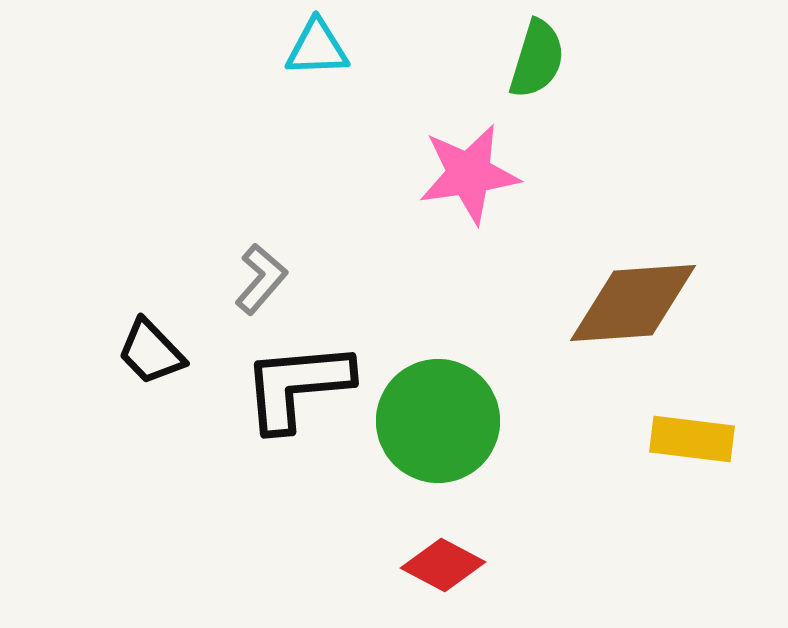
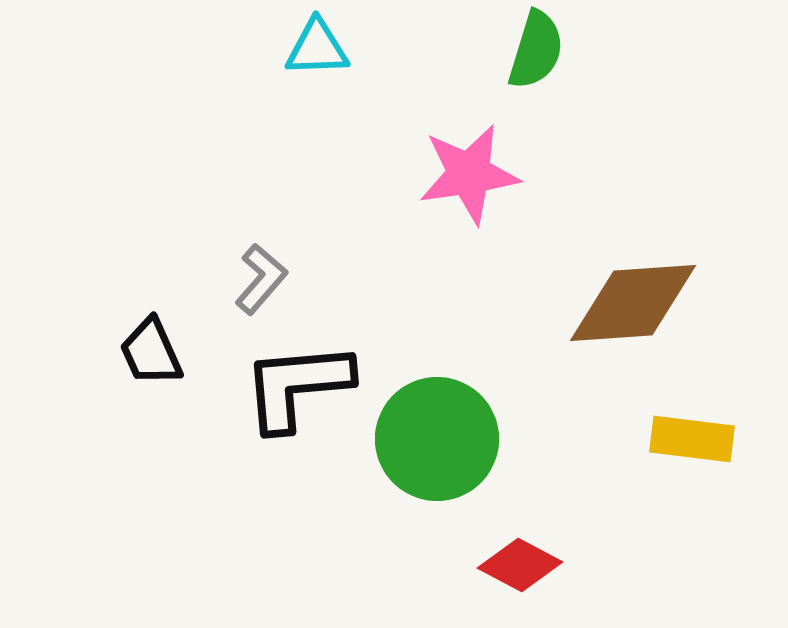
green semicircle: moved 1 px left, 9 px up
black trapezoid: rotated 20 degrees clockwise
green circle: moved 1 px left, 18 px down
red diamond: moved 77 px right
